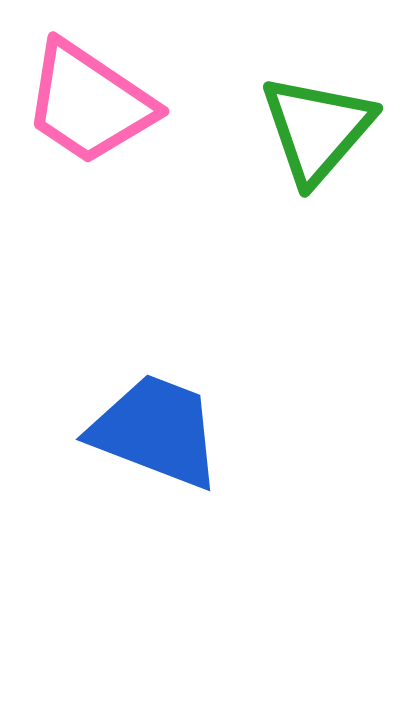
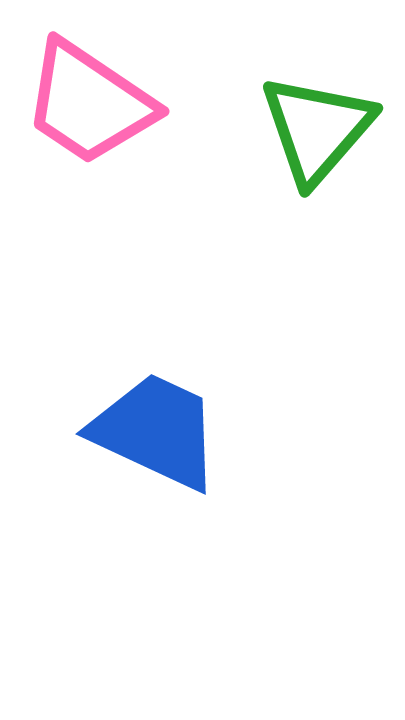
blue trapezoid: rotated 4 degrees clockwise
